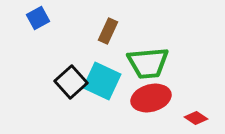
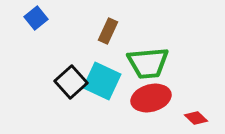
blue square: moved 2 px left; rotated 10 degrees counterclockwise
red diamond: rotated 10 degrees clockwise
